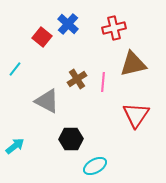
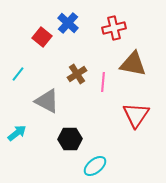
blue cross: moved 1 px up
brown triangle: rotated 24 degrees clockwise
cyan line: moved 3 px right, 5 px down
brown cross: moved 5 px up
black hexagon: moved 1 px left
cyan arrow: moved 2 px right, 13 px up
cyan ellipse: rotated 10 degrees counterclockwise
